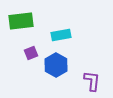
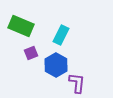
green rectangle: moved 5 px down; rotated 30 degrees clockwise
cyan rectangle: rotated 54 degrees counterclockwise
purple L-shape: moved 15 px left, 2 px down
